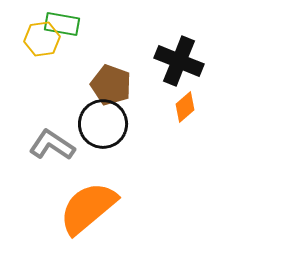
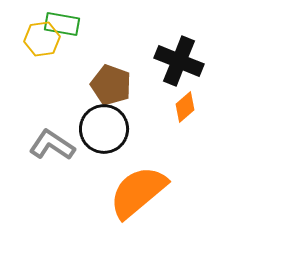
black circle: moved 1 px right, 5 px down
orange semicircle: moved 50 px right, 16 px up
